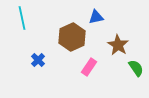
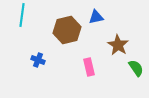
cyan line: moved 3 px up; rotated 20 degrees clockwise
brown hexagon: moved 5 px left, 7 px up; rotated 12 degrees clockwise
blue cross: rotated 24 degrees counterclockwise
pink rectangle: rotated 48 degrees counterclockwise
